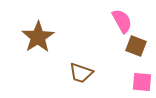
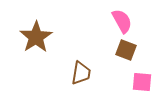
brown star: moved 2 px left
brown square: moved 10 px left, 4 px down
brown trapezoid: rotated 100 degrees counterclockwise
